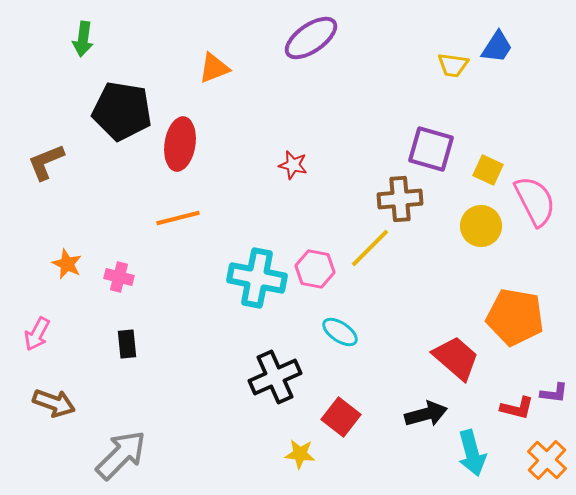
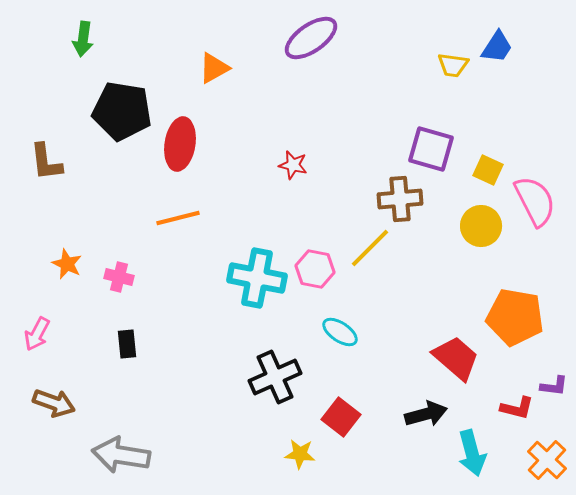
orange triangle: rotated 8 degrees counterclockwise
brown L-shape: rotated 75 degrees counterclockwise
purple L-shape: moved 7 px up
gray arrow: rotated 126 degrees counterclockwise
